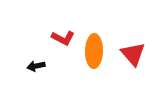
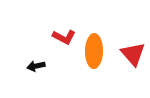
red L-shape: moved 1 px right, 1 px up
